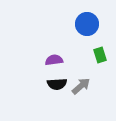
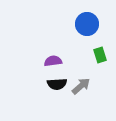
purple semicircle: moved 1 px left, 1 px down
